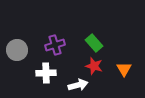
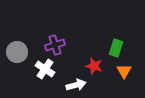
green rectangle: moved 22 px right, 5 px down; rotated 60 degrees clockwise
gray circle: moved 2 px down
orange triangle: moved 2 px down
white cross: moved 1 px left, 4 px up; rotated 36 degrees clockwise
white arrow: moved 2 px left
